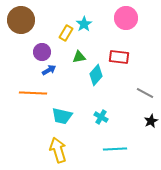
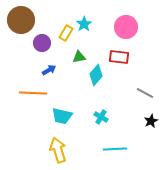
pink circle: moved 9 px down
purple circle: moved 9 px up
